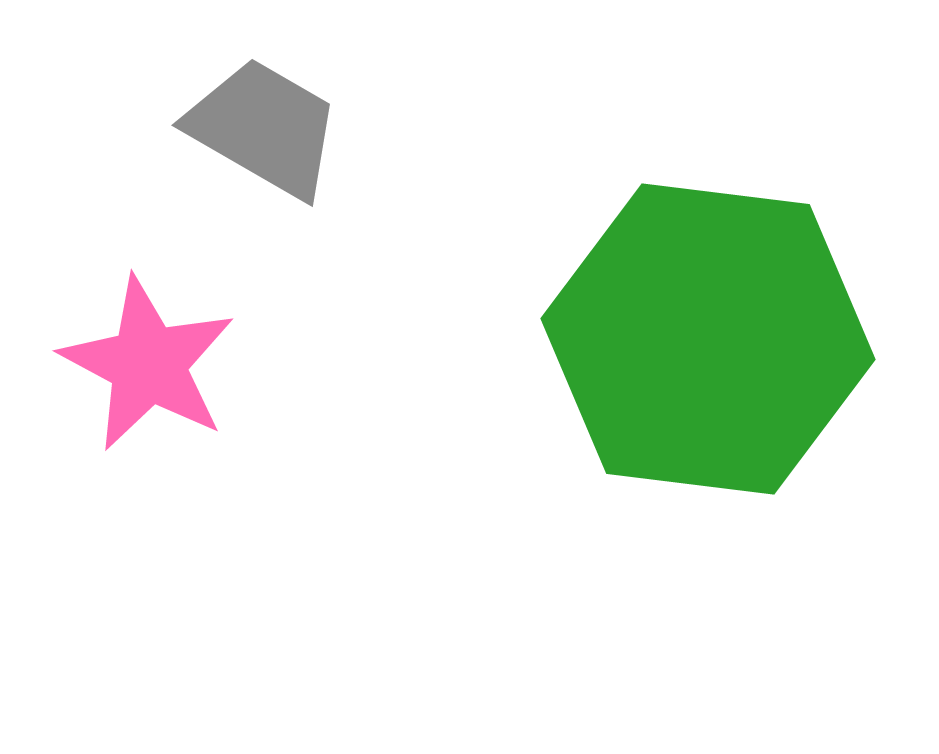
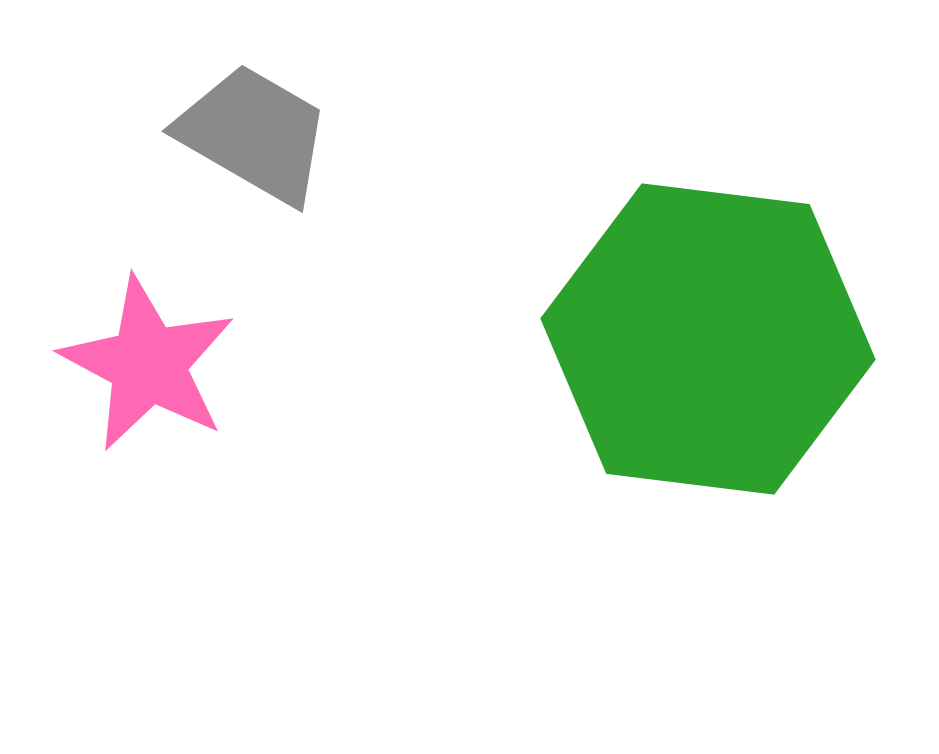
gray trapezoid: moved 10 px left, 6 px down
